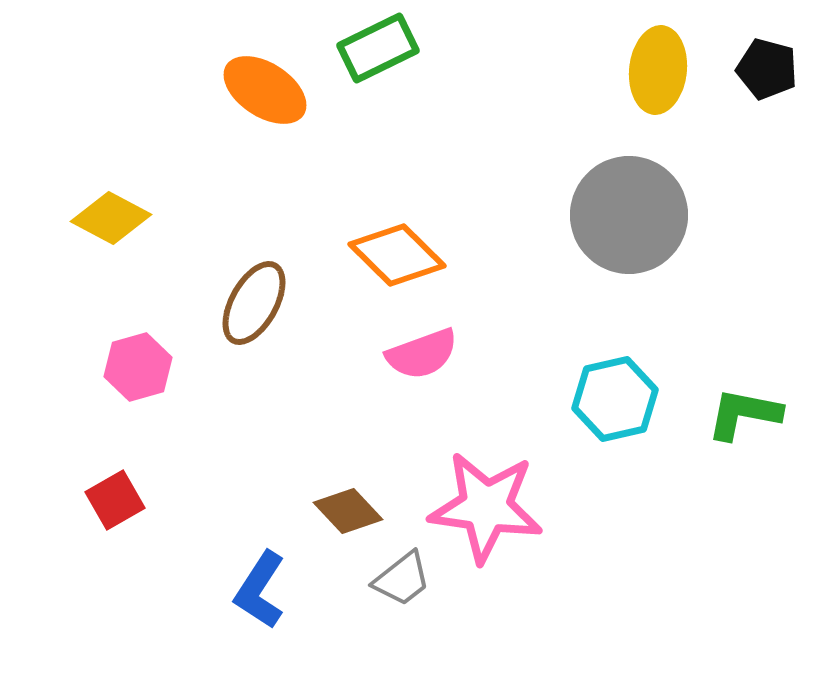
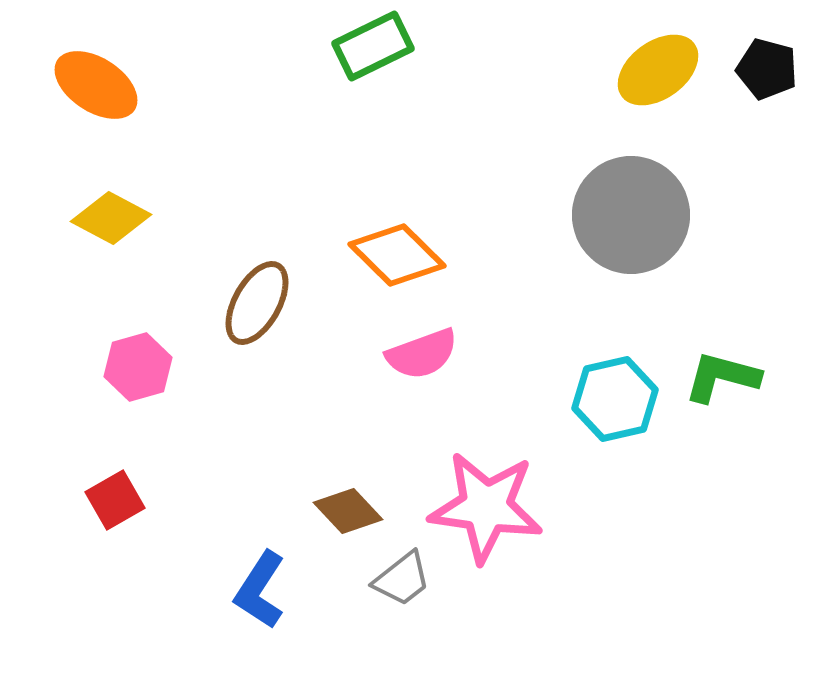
green rectangle: moved 5 px left, 2 px up
yellow ellipse: rotated 48 degrees clockwise
orange ellipse: moved 169 px left, 5 px up
gray circle: moved 2 px right
brown ellipse: moved 3 px right
green L-shape: moved 22 px left, 37 px up; rotated 4 degrees clockwise
